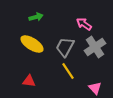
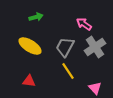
yellow ellipse: moved 2 px left, 2 px down
